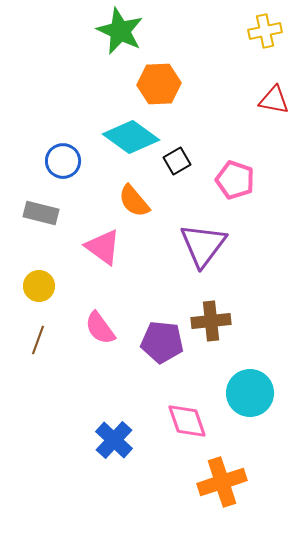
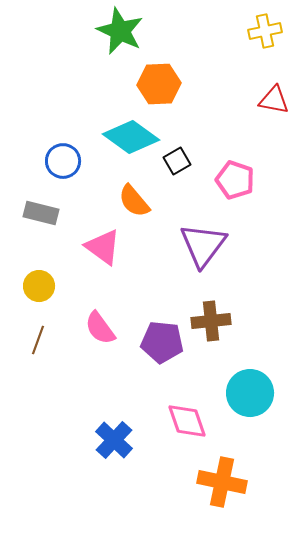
orange cross: rotated 30 degrees clockwise
